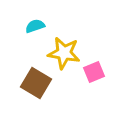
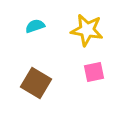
yellow star: moved 23 px right, 23 px up
pink square: rotated 10 degrees clockwise
